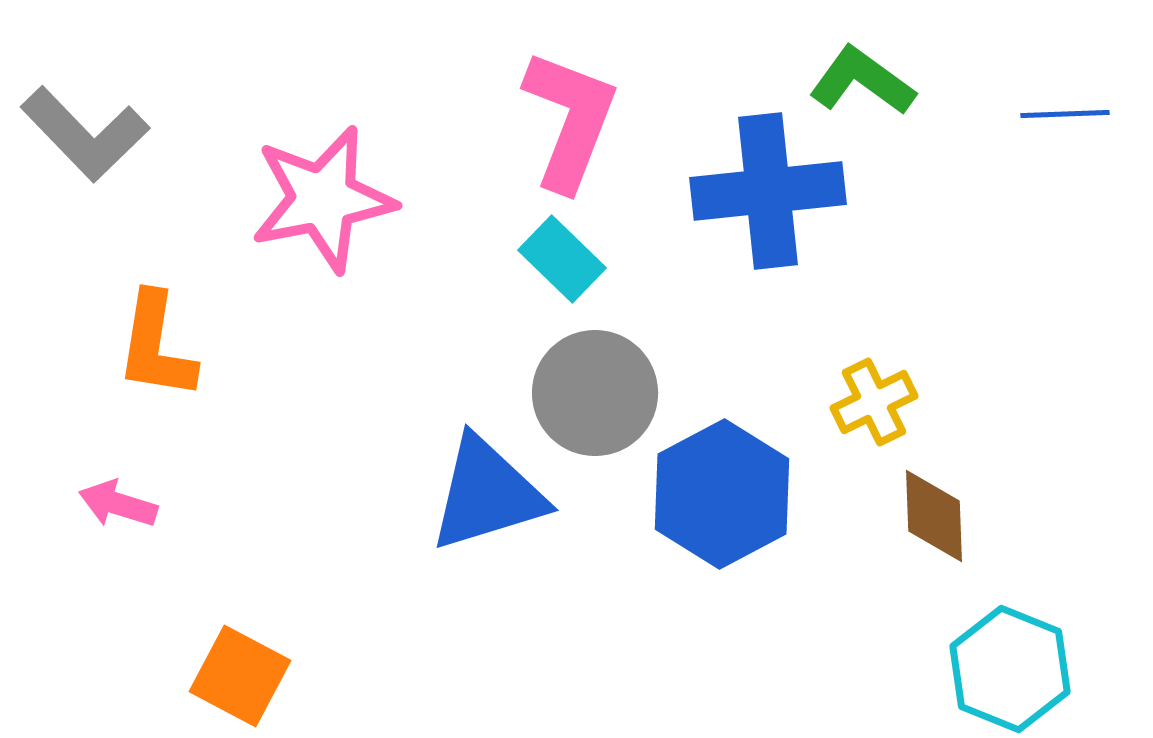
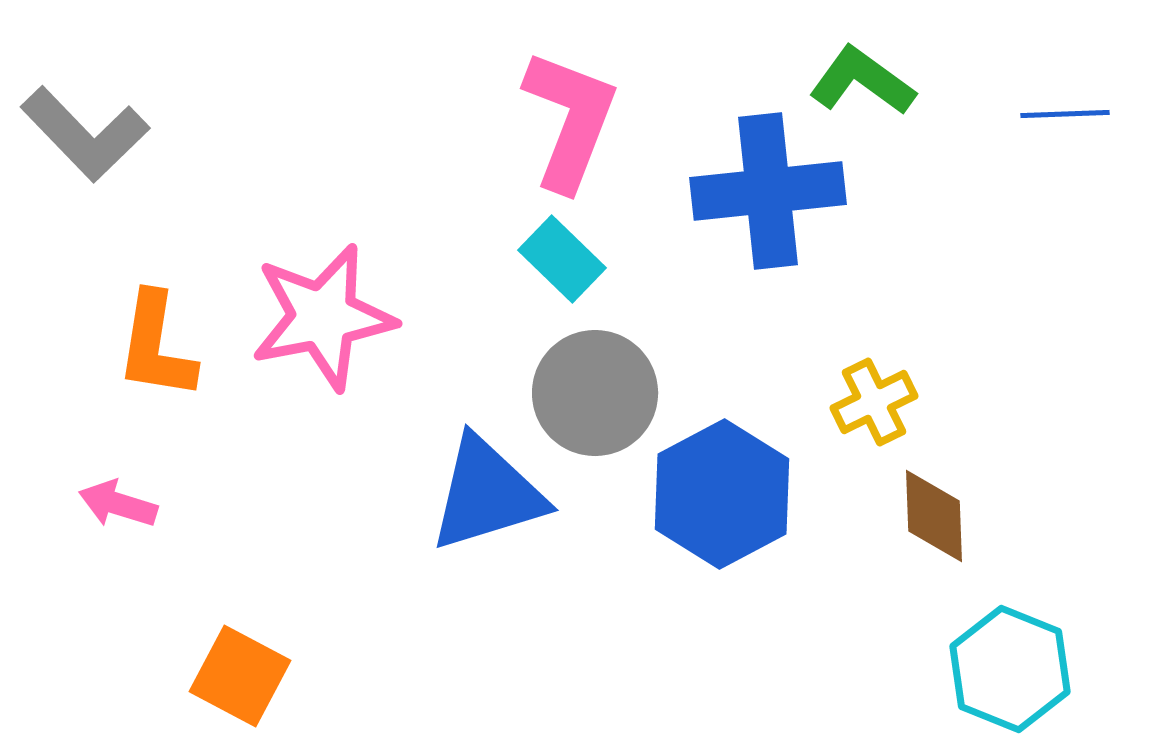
pink star: moved 118 px down
